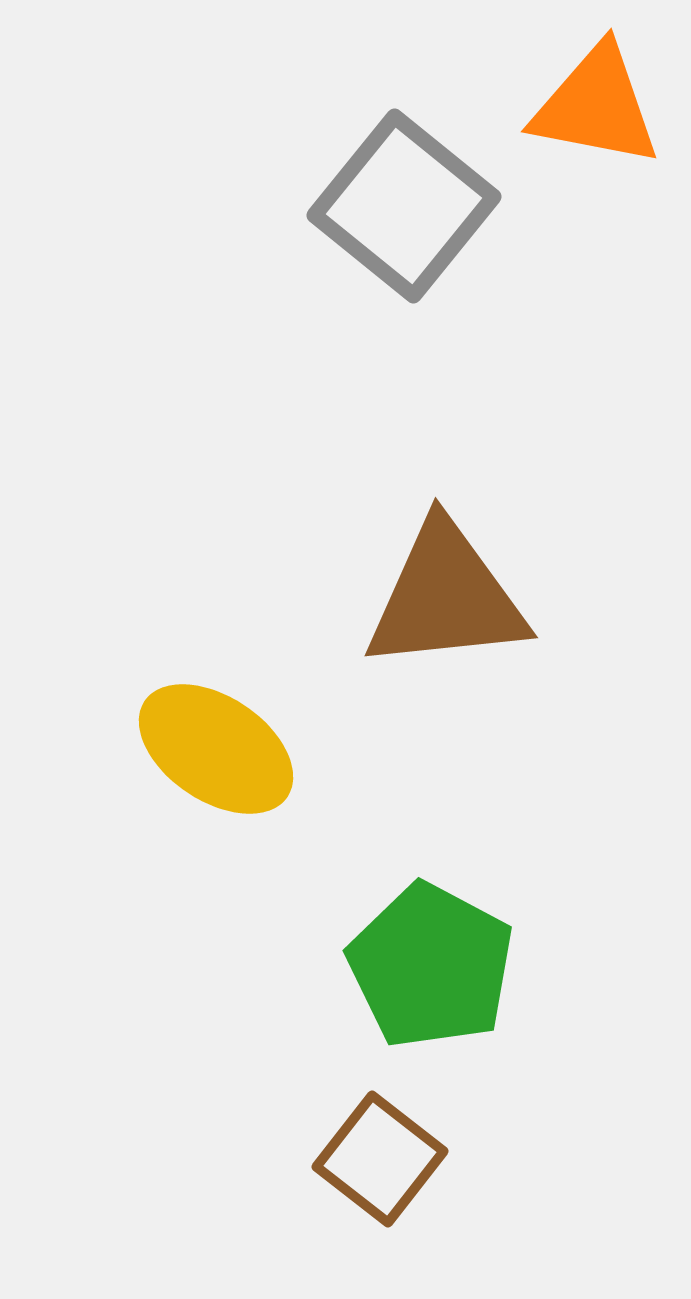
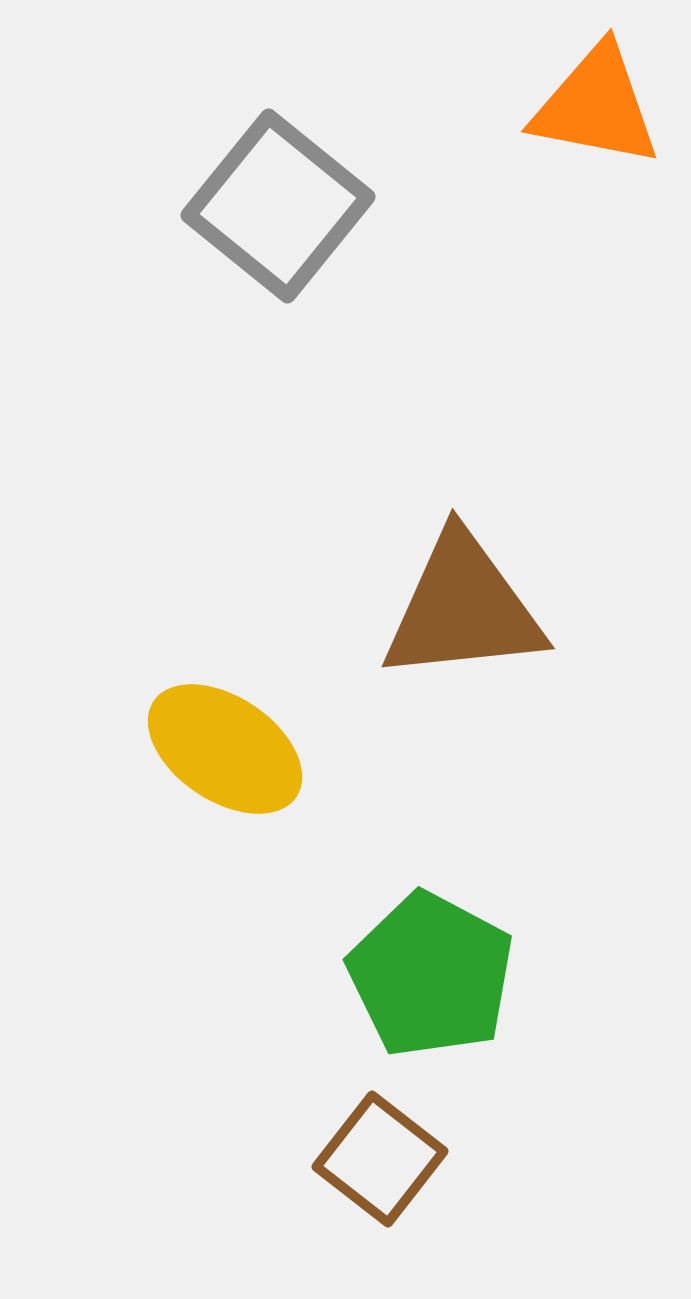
gray square: moved 126 px left
brown triangle: moved 17 px right, 11 px down
yellow ellipse: moved 9 px right
green pentagon: moved 9 px down
